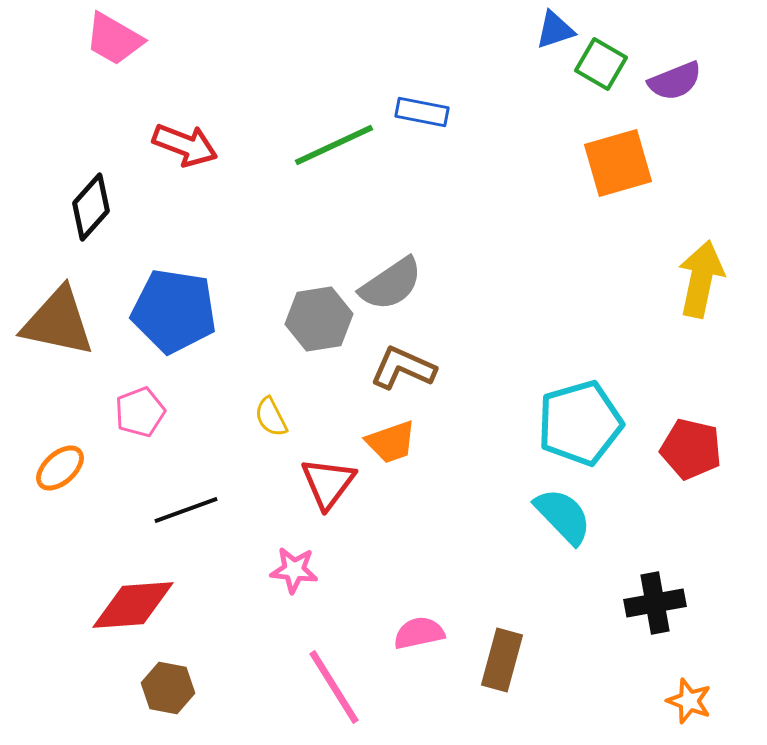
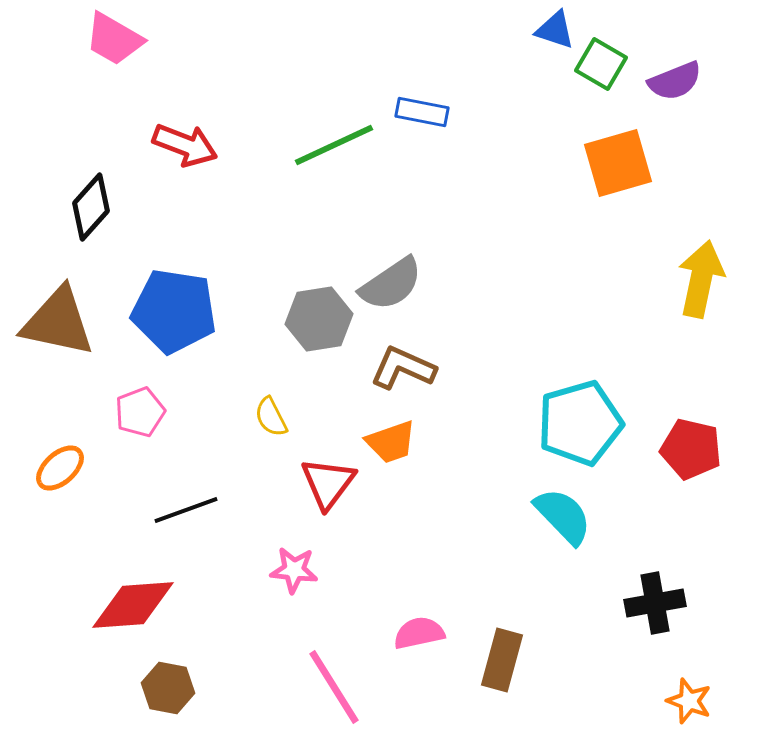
blue triangle: rotated 36 degrees clockwise
